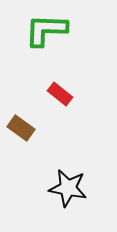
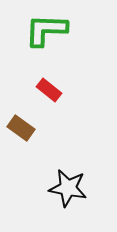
red rectangle: moved 11 px left, 4 px up
